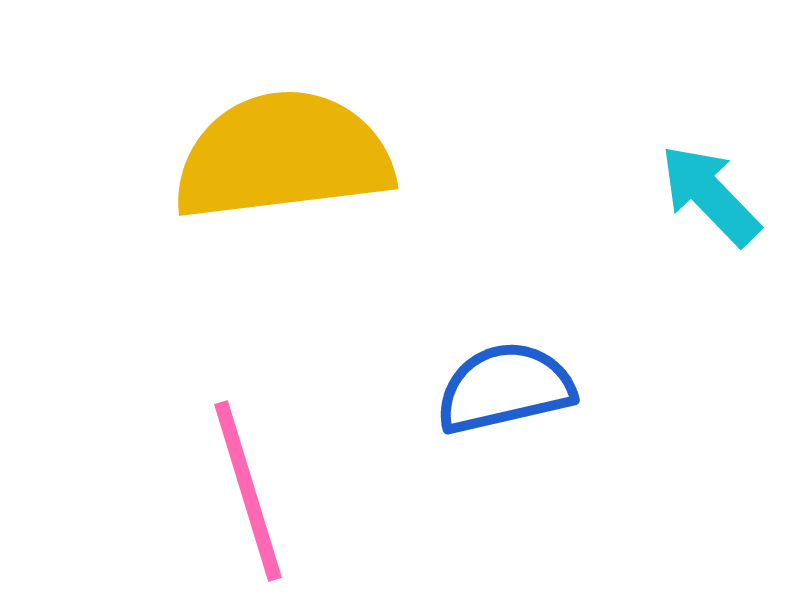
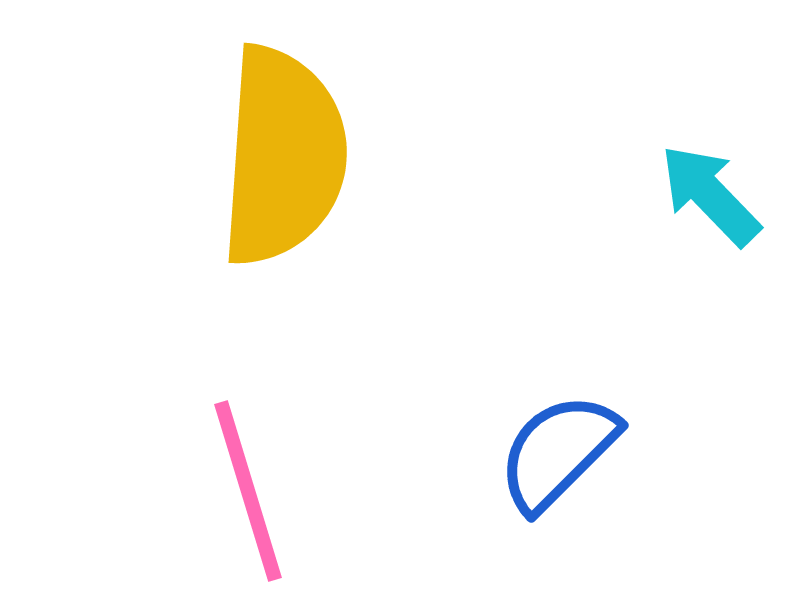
yellow semicircle: rotated 101 degrees clockwise
blue semicircle: moved 53 px right, 64 px down; rotated 32 degrees counterclockwise
